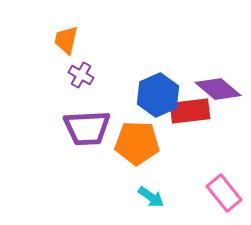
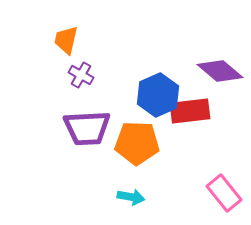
purple diamond: moved 2 px right, 18 px up
cyan arrow: moved 20 px left; rotated 24 degrees counterclockwise
